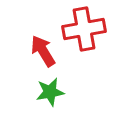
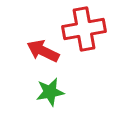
red arrow: rotated 32 degrees counterclockwise
